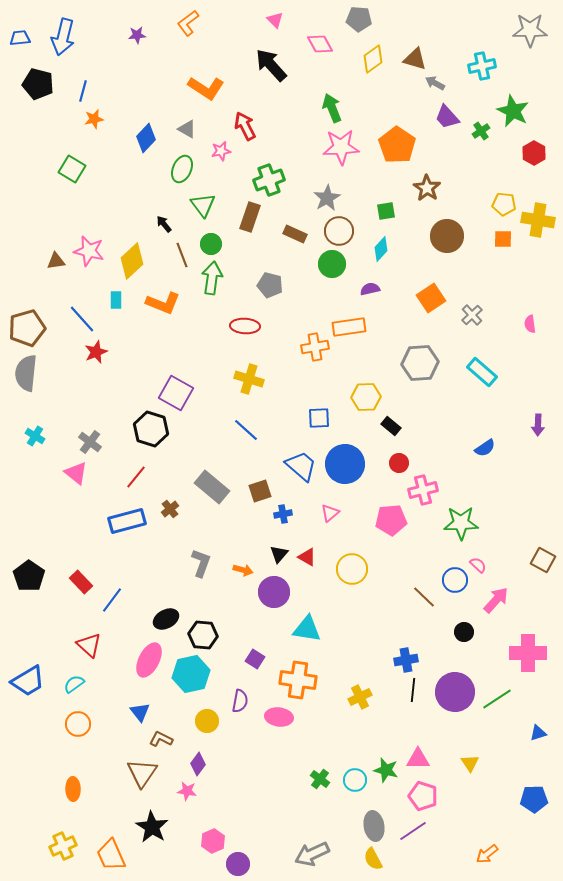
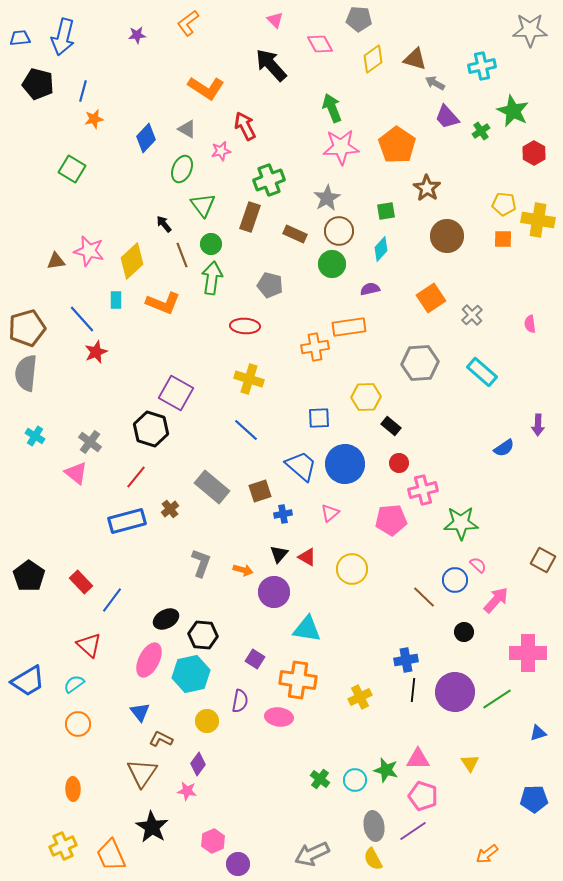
blue semicircle at (485, 448): moved 19 px right
